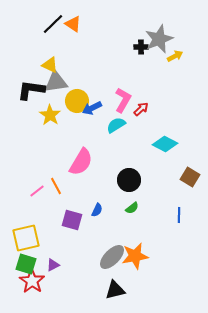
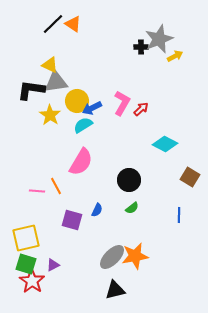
pink L-shape: moved 1 px left, 3 px down
cyan semicircle: moved 33 px left
pink line: rotated 42 degrees clockwise
